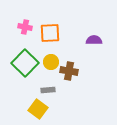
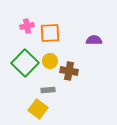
pink cross: moved 2 px right, 1 px up; rotated 24 degrees counterclockwise
yellow circle: moved 1 px left, 1 px up
